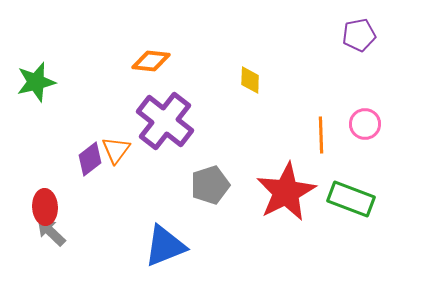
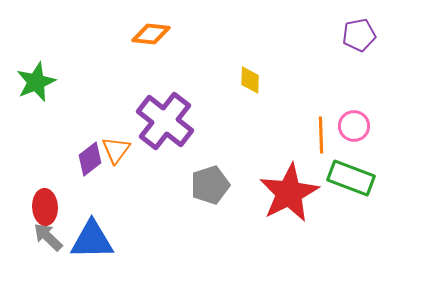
orange diamond: moved 27 px up
green star: rotated 9 degrees counterclockwise
pink circle: moved 11 px left, 2 px down
red star: moved 3 px right, 1 px down
green rectangle: moved 21 px up
gray arrow: moved 3 px left, 5 px down
blue triangle: moved 73 px left, 6 px up; rotated 21 degrees clockwise
